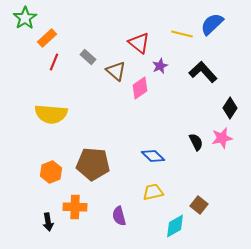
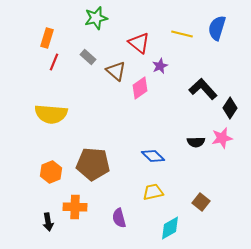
green star: moved 71 px right; rotated 20 degrees clockwise
blue semicircle: moved 5 px right, 4 px down; rotated 30 degrees counterclockwise
orange rectangle: rotated 30 degrees counterclockwise
black L-shape: moved 17 px down
black semicircle: rotated 114 degrees clockwise
brown square: moved 2 px right, 3 px up
purple semicircle: moved 2 px down
cyan diamond: moved 5 px left, 2 px down
